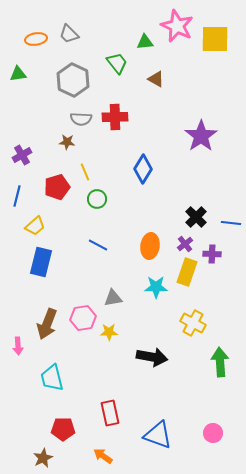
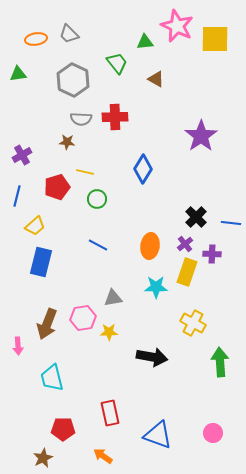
yellow line at (85, 172): rotated 54 degrees counterclockwise
